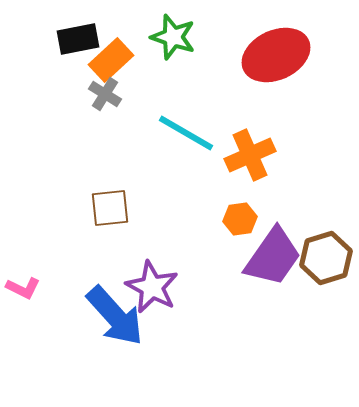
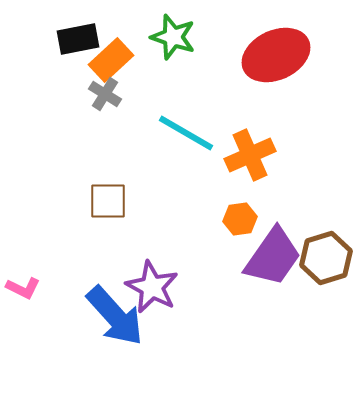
brown square: moved 2 px left, 7 px up; rotated 6 degrees clockwise
